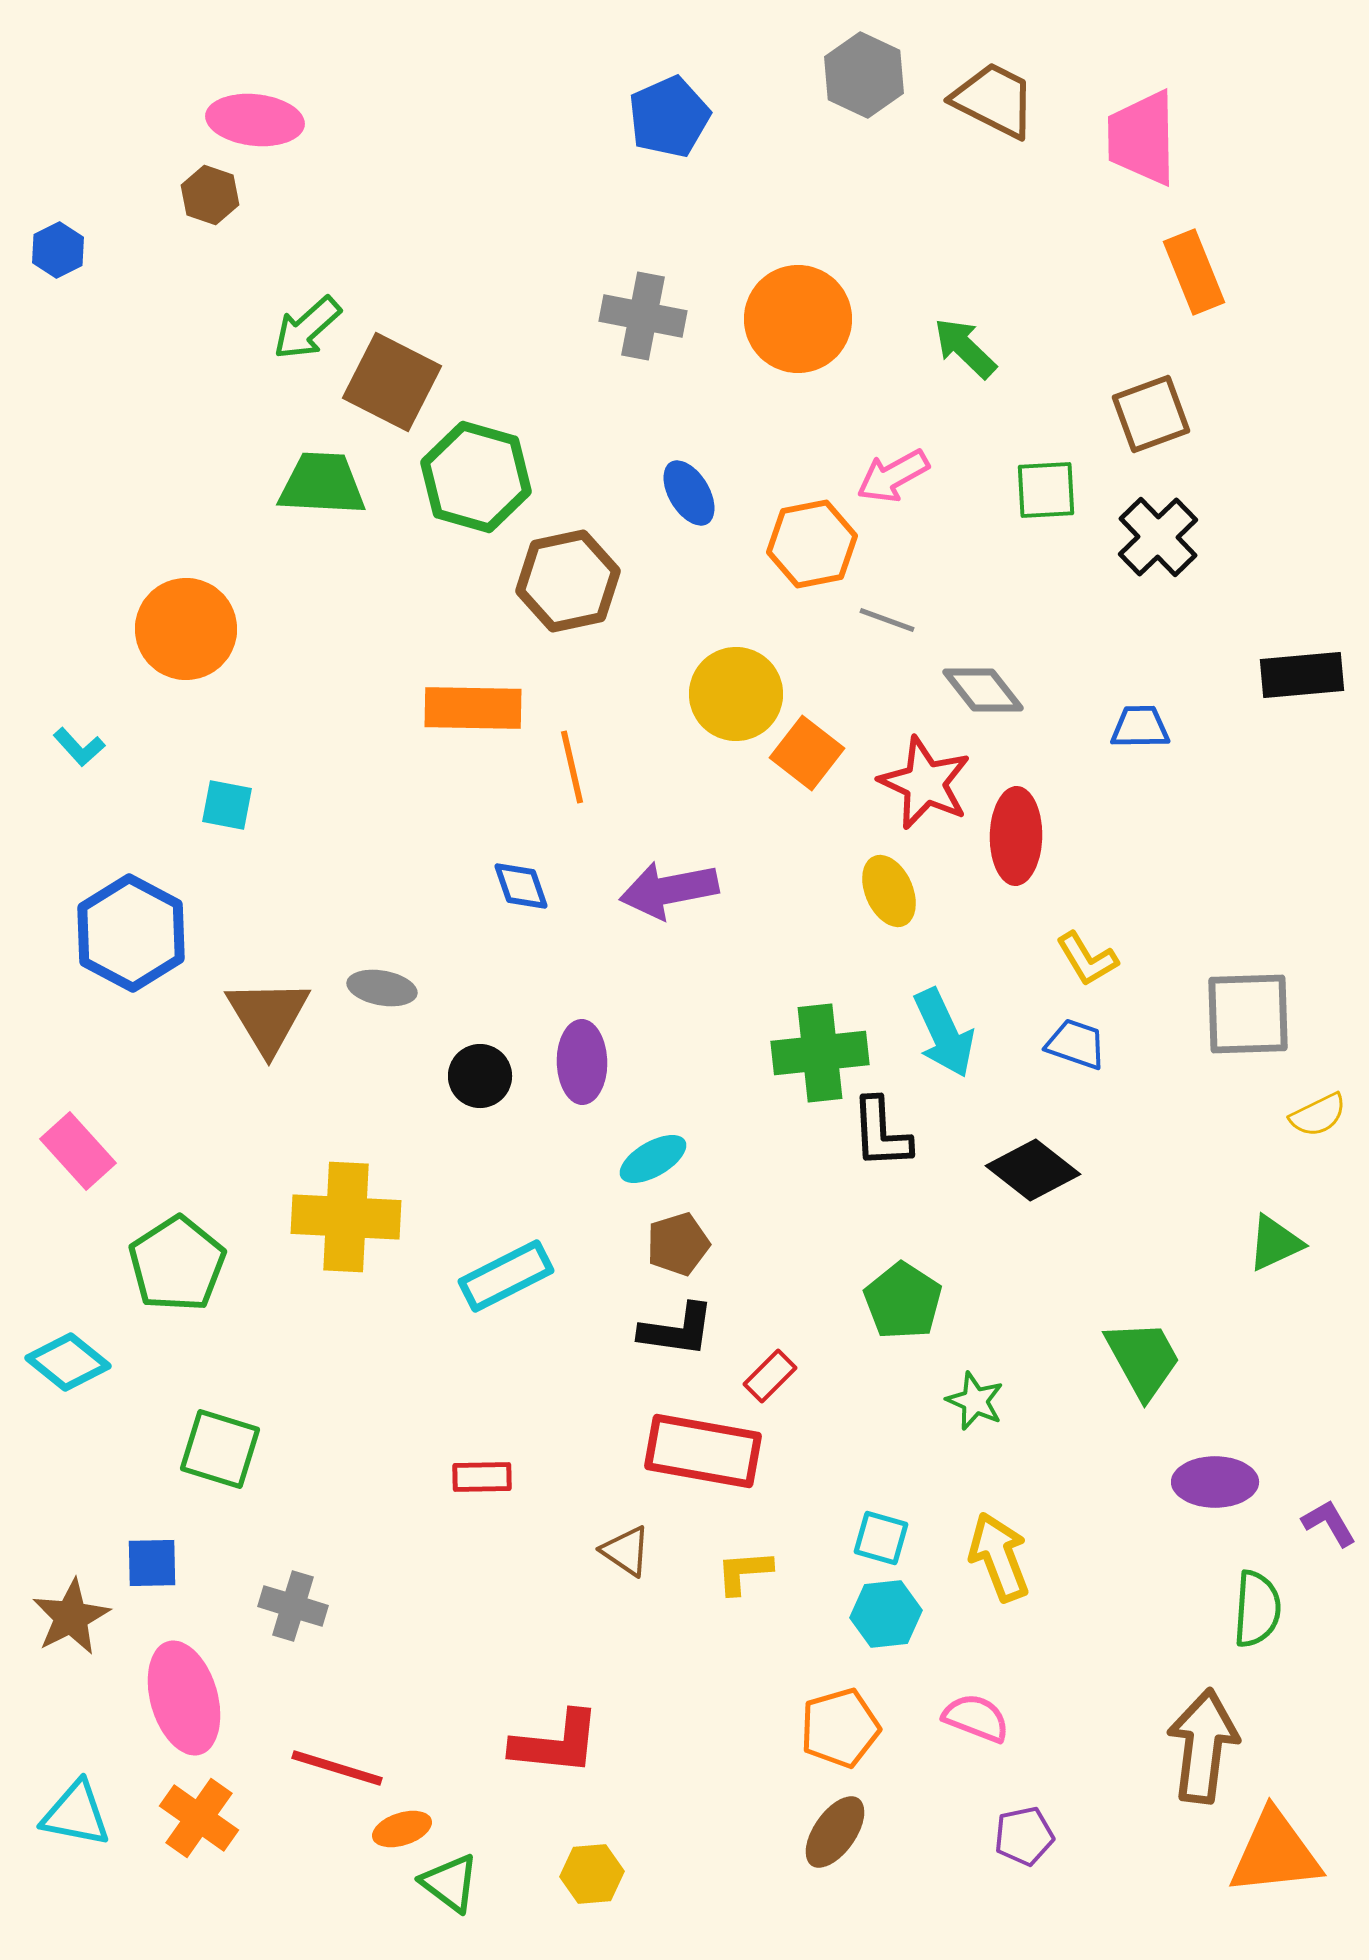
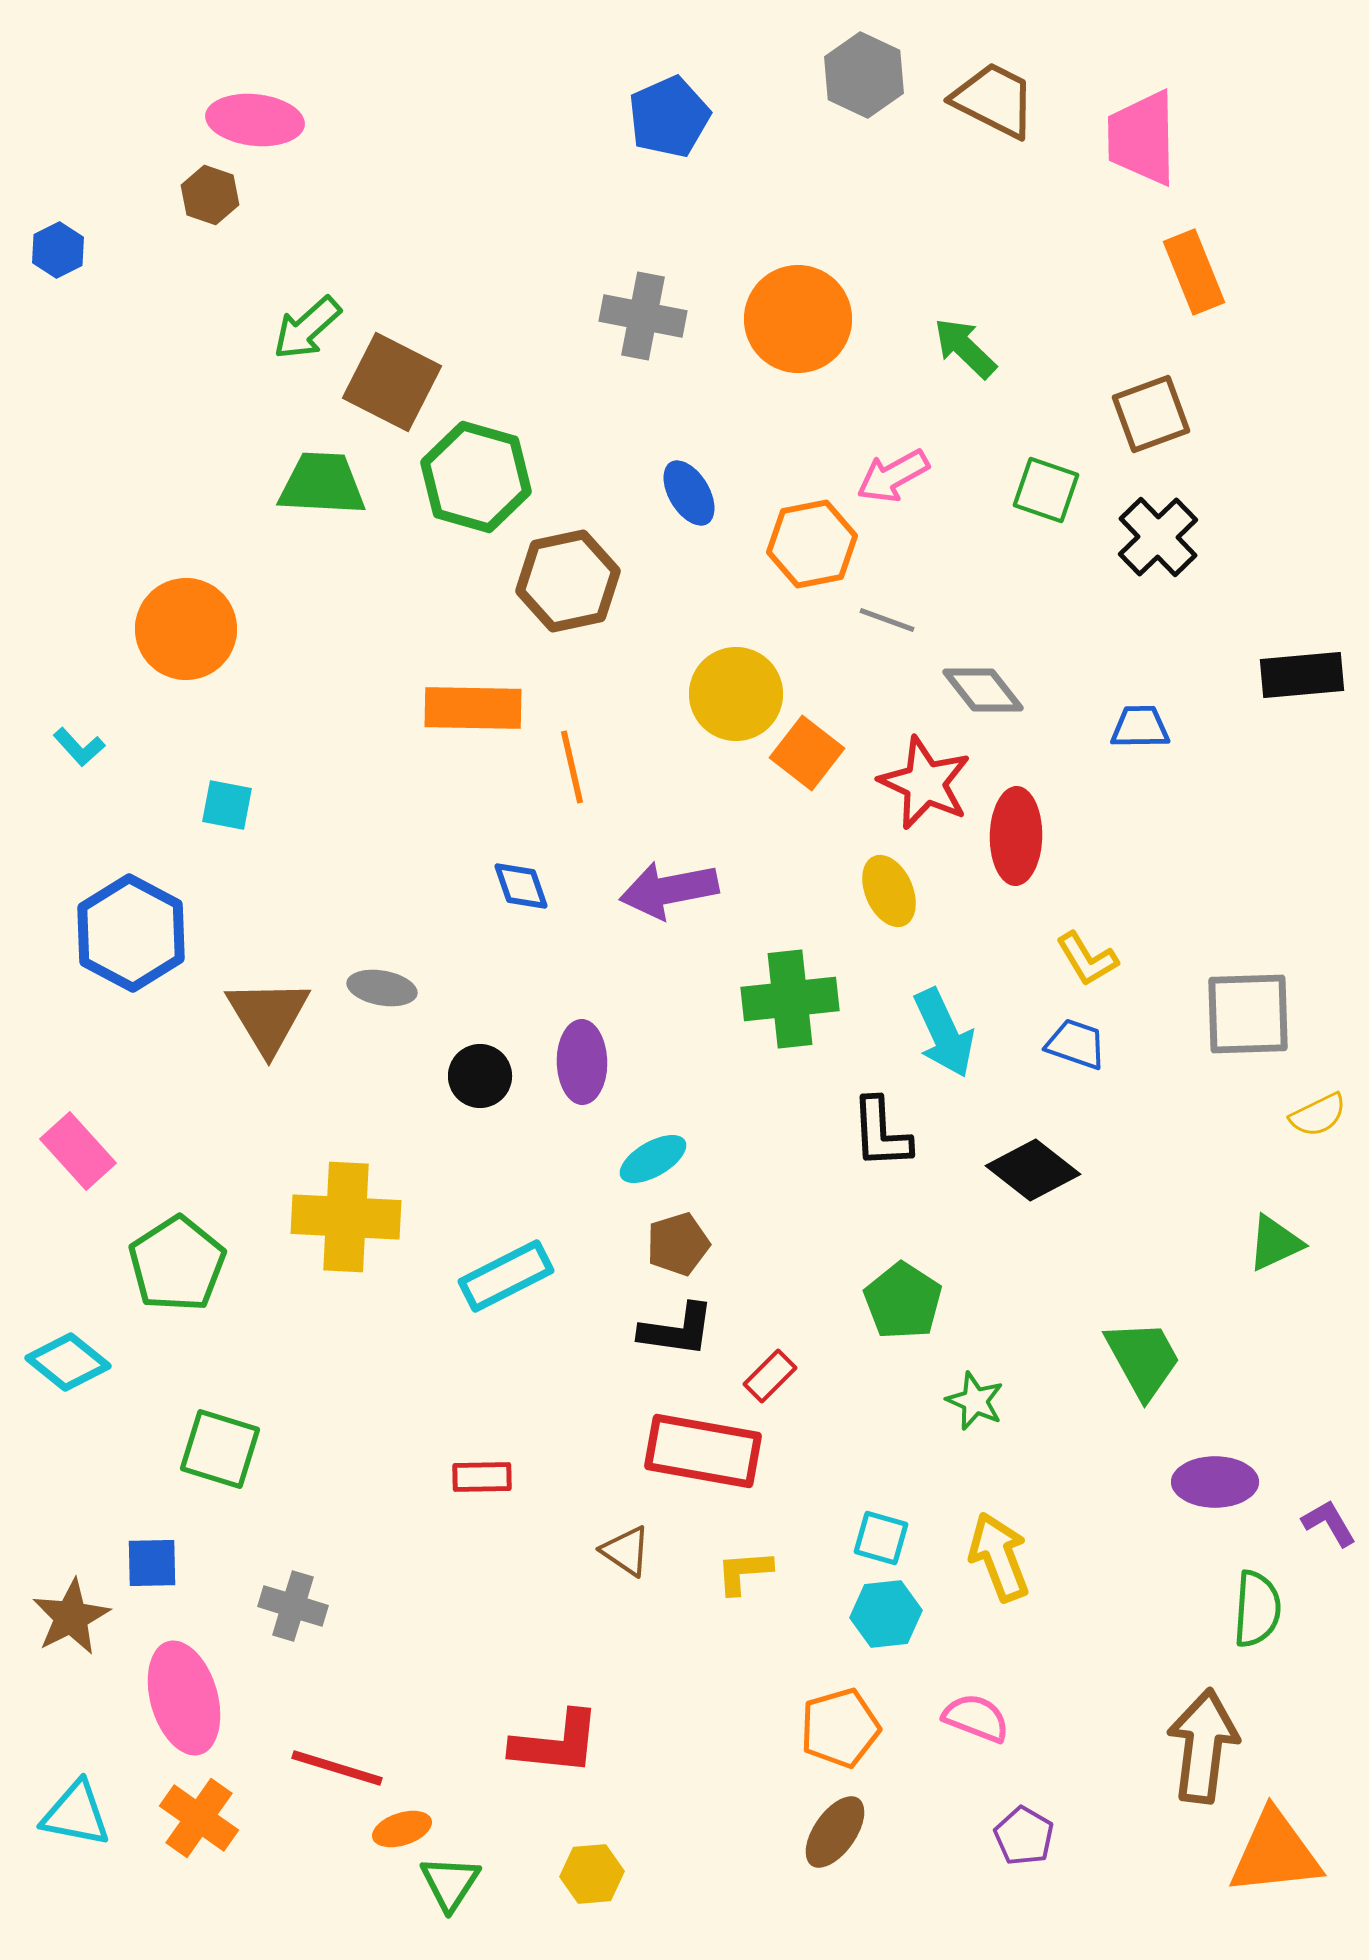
green square at (1046, 490): rotated 22 degrees clockwise
green cross at (820, 1053): moved 30 px left, 54 px up
purple pentagon at (1024, 1836): rotated 30 degrees counterclockwise
green triangle at (450, 1883): rotated 26 degrees clockwise
